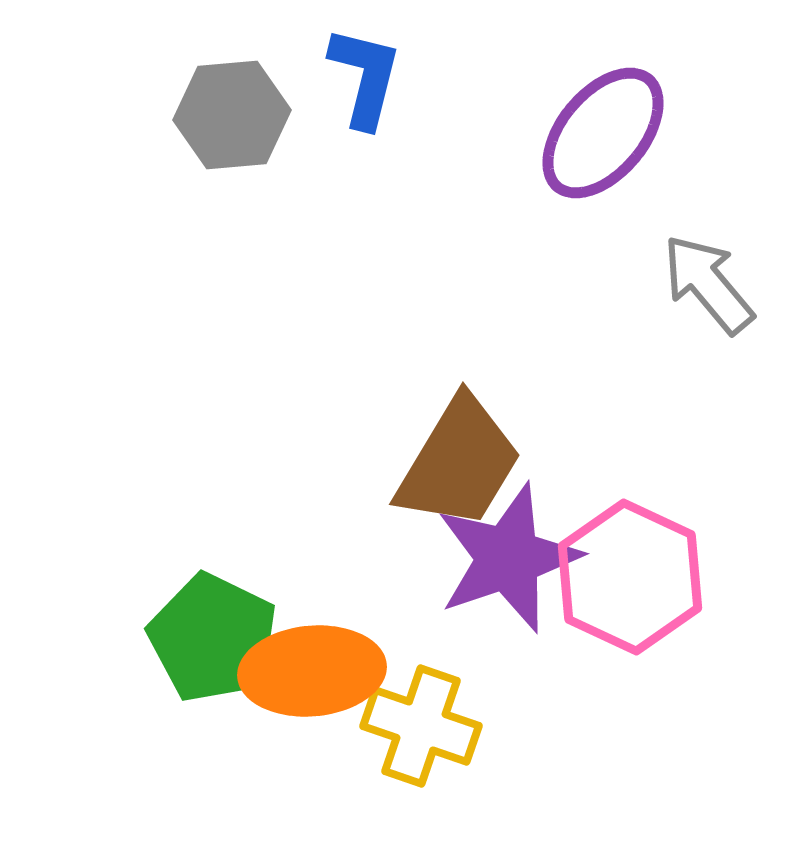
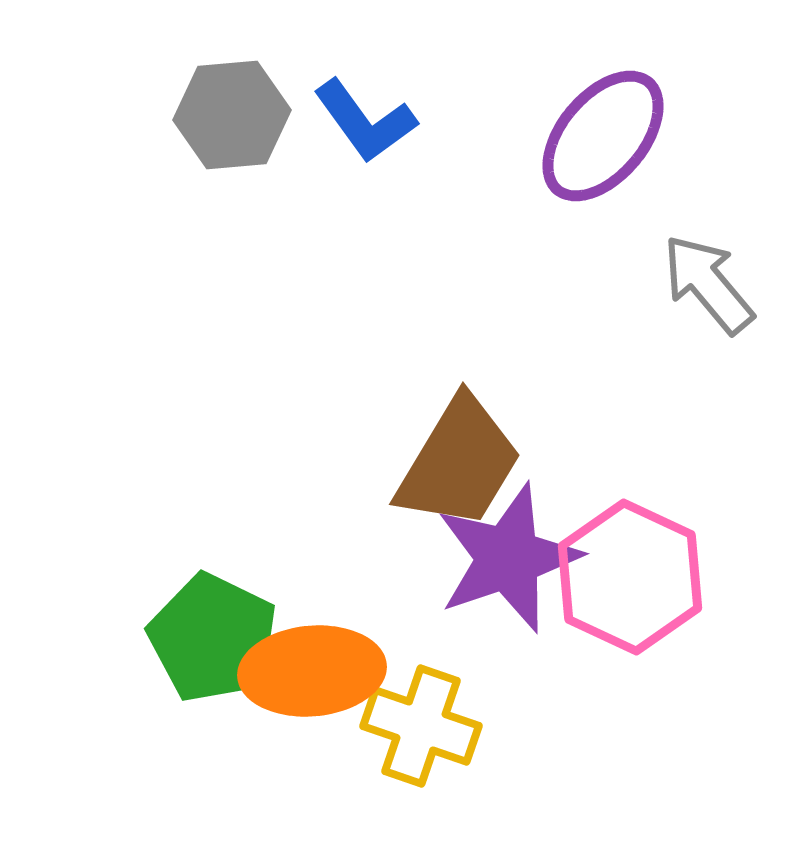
blue L-shape: moved 44 px down; rotated 130 degrees clockwise
purple ellipse: moved 3 px down
